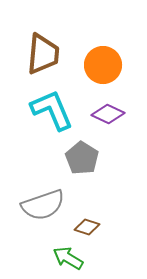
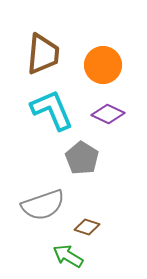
green arrow: moved 2 px up
